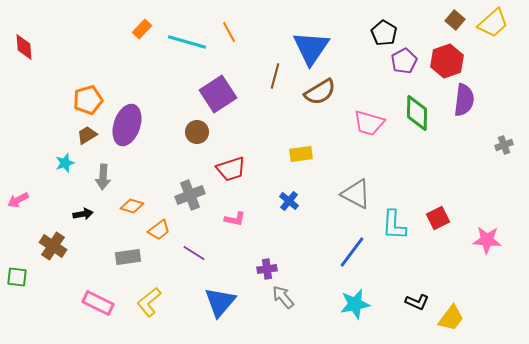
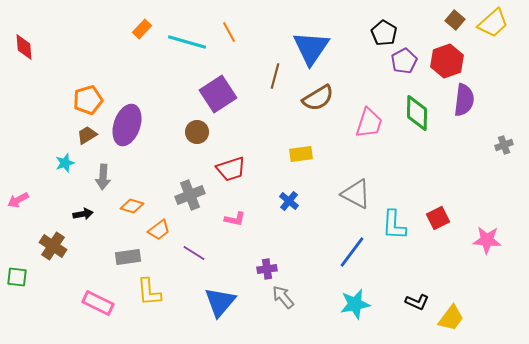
brown semicircle at (320, 92): moved 2 px left, 6 px down
pink trapezoid at (369, 123): rotated 88 degrees counterclockwise
yellow L-shape at (149, 302): moved 10 px up; rotated 56 degrees counterclockwise
